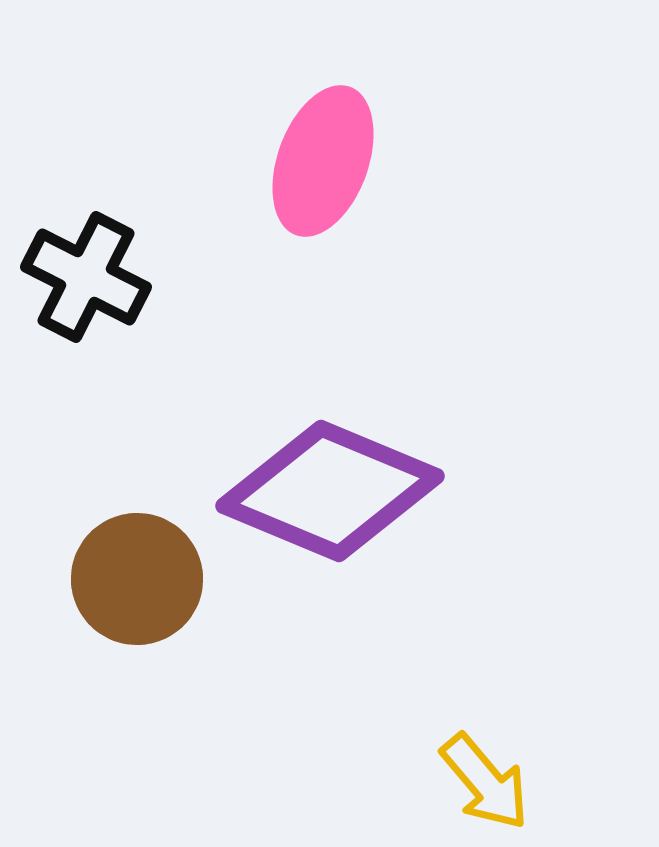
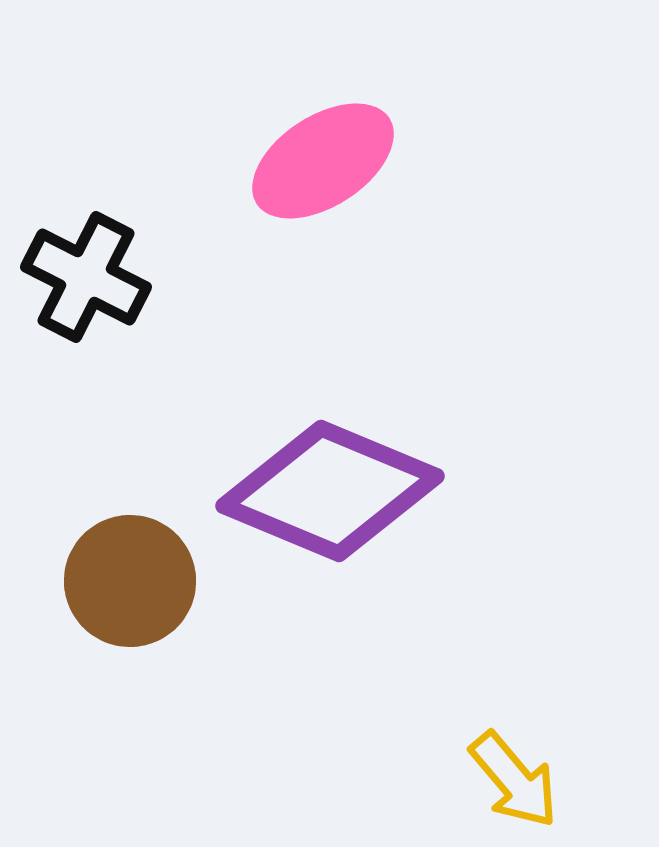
pink ellipse: rotated 37 degrees clockwise
brown circle: moved 7 px left, 2 px down
yellow arrow: moved 29 px right, 2 px up
